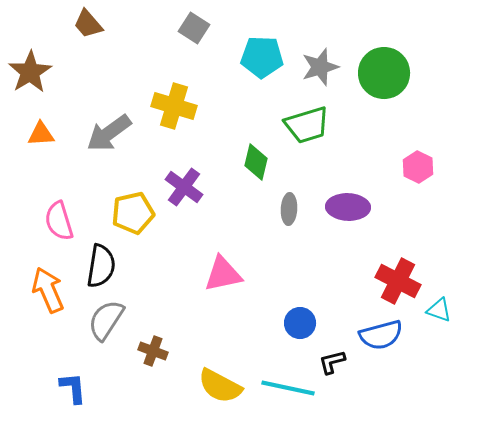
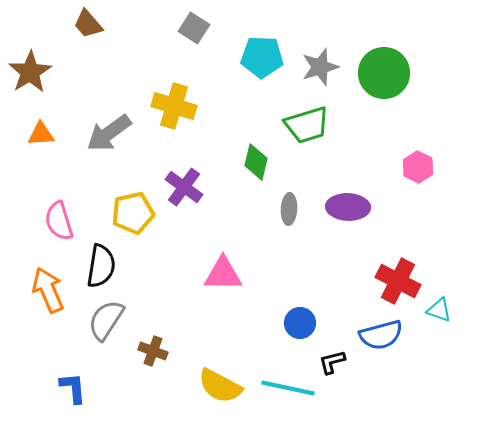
pink triangle: rotated 12 degrees clockwise
